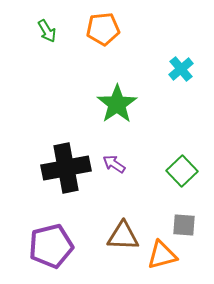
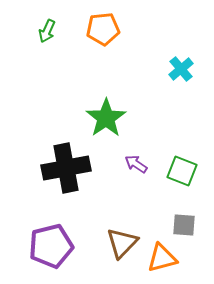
green arrow: rotated 55 degrees clockwise
green star: moved 11 px left, 14 px down
purple arrow: moved 22 px right
green square: rotated 24 degrees counterclockwise
brown triangle: moved 1 px left, 7 px down; rotated 48 degrees counterclockwise
orange triangle: moved 3 px down
